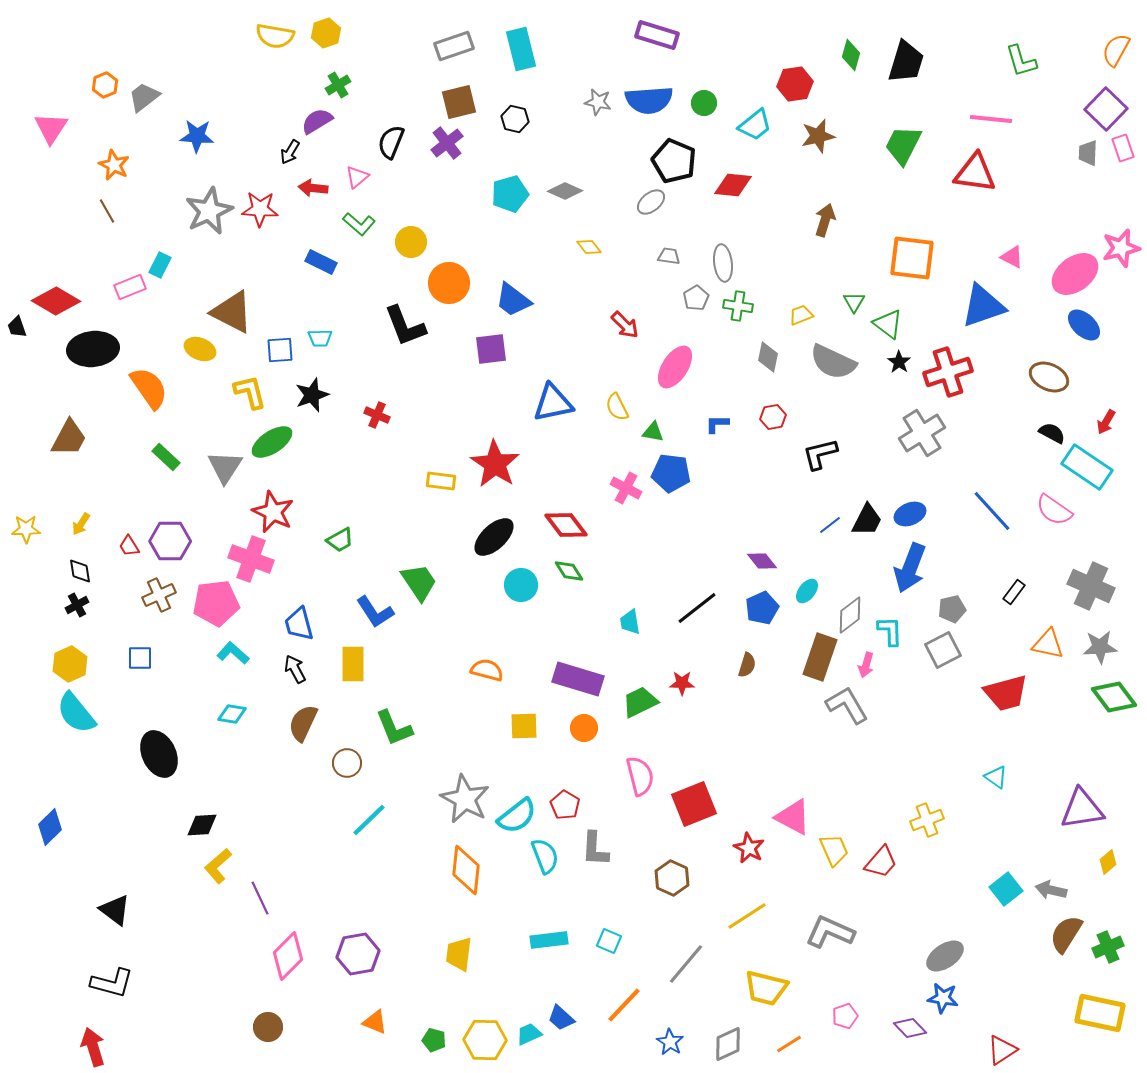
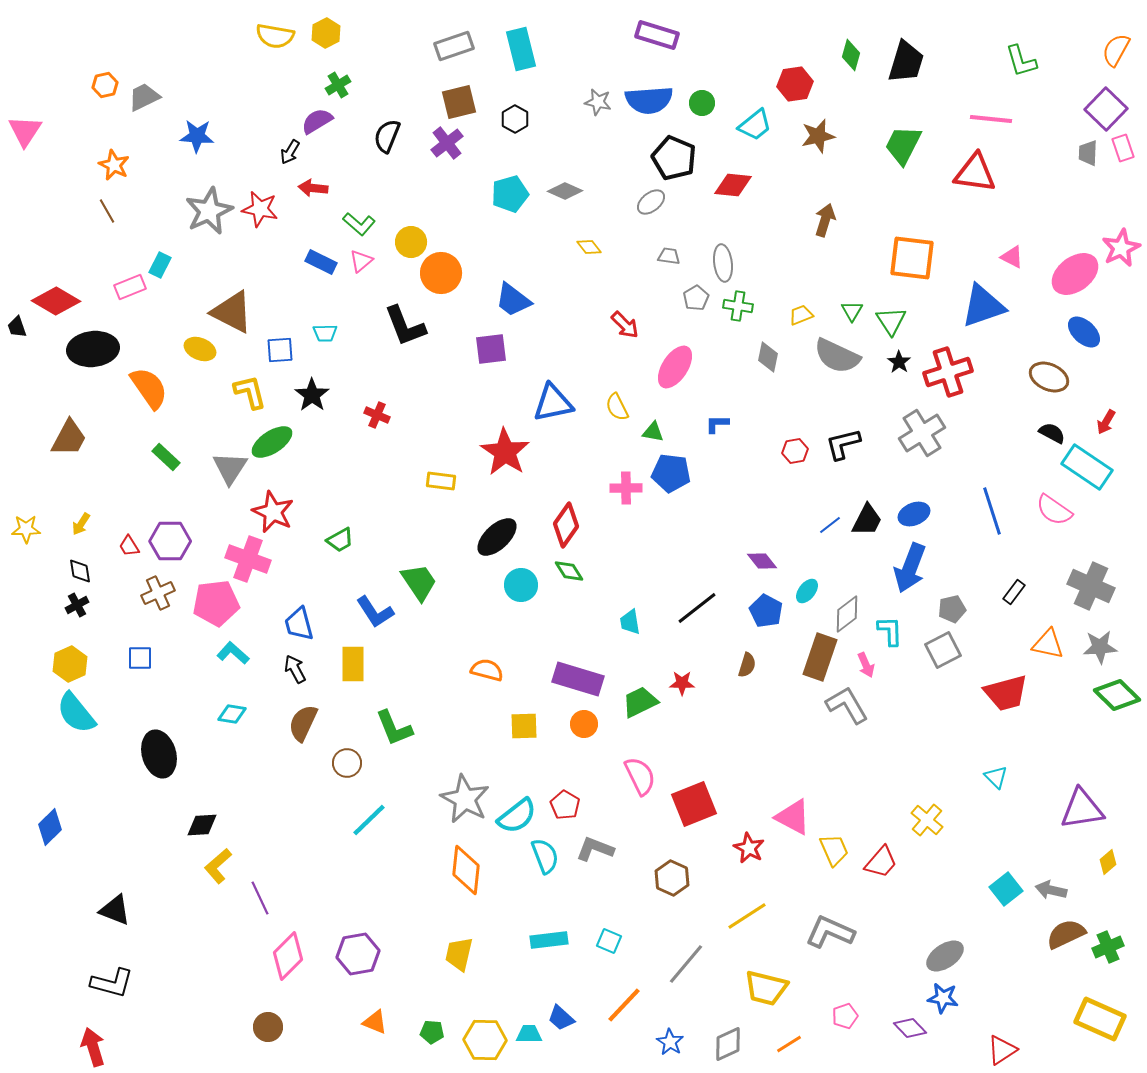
yellow hexagon at (326, 33): rotated 8 degrees counterclockwise
orange hexagon at (105, 85): rotated 10 degrees clockwise
gray trapezoid at (144, 97): rotated 12 degrees clockwise
green circle at (704, 103): moved 2 px left
black hexagon at (515, 119): rotated 16 degrees clockwise
pink triangle at (51, 128): moved 26 px left, 3 px down
black semicircle at (391, 142): moved 4 px left, 6 px up
black pentagon at (674, 161): moved 3 px up
pink triangle at (357, 177): moved 4 px right, 84 px down
red star at (260, 209): rotated 9 degrees clockwise
pink star at (1121, 248): rotated 12 degrees counterclockwise
orange circle at (449, 283): moved 8 px left, 10 px up
green triangle at (854, 302): moved 2 px left, 9 px down
green triangle at (888, 324): moved 3 px right, 3 px up; rotated 20 degrees clockwise
blue ellipse at (1084, 325): moved 7 px down
cyan trapezoid at (320, 338): moved 5 px right, 5 px up
gray semicircle at (833, 362): moved 4 px right, 6 px up
black star at (312, 395): rotated 16 degrees counterclockwise
red hexagon at (773, 417): moved 22 px right, 34 px down
black L-shape at (820, 454): moved 23 px right, 10 px up
red star at (495, 464): moved 10 px right, 12 px up
gray triangle at (225, 467): moved 5 px right, 1 px down
pink cross at (626, 488): rotated 28 degrees counterclockwise
blue line at (992, 511): rotated 24 degrees clockwise
blue ellipse at (910, 514): moved 4 px right
red diamond at (566, 525): rotated 72 degrees clockwise
black ellipse at (494, 537): moved 3 px right
pink cross at (251, 559): moved 3 px left
brown cross at (159, 595): moved 1 px left, 2 px up
blue pentagon at (762, 608): moved 4 px right, 3 px down; rotated 20 degrees counterclockwise
gray diamond at (850, 615): moved 3 px left, 1 px up
pink arrow at (866, 665): rotated 40 degrees counterclockwise
green diamond at (1114, 697): moved 3 px right, 2 px up; rotated 9 degrees counterclockwise
orange circle at (584, 728): moved 4 px up
black ellipse at (159, 754): rotated 9 degrees clockwise
pink semicircle at (640, 776): rotated 12 degrees counterclockwise
cyan triangle at (996, 777): rotated 10 degrees clockwise
yellow cross at (927, 820): rotated 28 degrees counterclockwise
gray L-shape at (595, 849): rotated 108 degrees clockwise
black triangle at (115, 910): rotated 16 degrees counterclockwise
brown semicircle at (1066, 934): rotated 33 degrees clockwise
yellow trapezoid at (459, 954): rotated 6 degrees clockwise
yellow rectangle at (1100, 1013): moved 6 px down; rotated 12 degrees clockwise
cyan trapezoid at (529, 1034): rotated 24 degrees clockwise
green pentagon at (434, 1040): moved 2 px left, 8 px up; rotated 10 degrees counterclockwise
